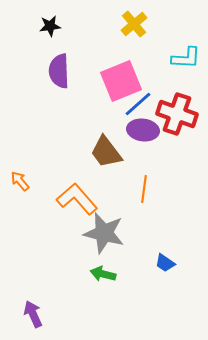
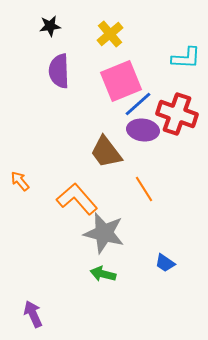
yellow cross: moved 24 px left, 10 px down
orange line: rotated 40 degrees counterclockwise
